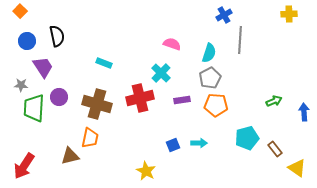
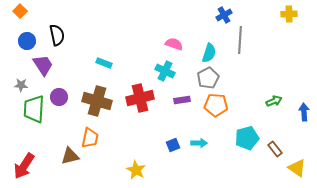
black semicircle: moved 1 px up
pink semicircle: moved 2 px right
purple trapezoid: moved 2 px up
cyan cross: moved 4 px right, 2 px up; rotated 18 degrees counterclockwise
gray pentagon: moved 2 px left
brown cross: moved 3 px up
green trapezoid: moved 1 px down
yellow star: moved 10 px left, 1 px up
